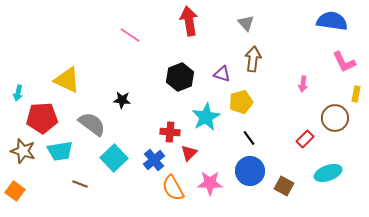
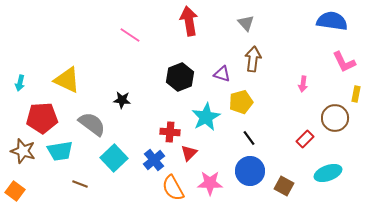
cyan arrow: moved 2 px right, 10 px up
